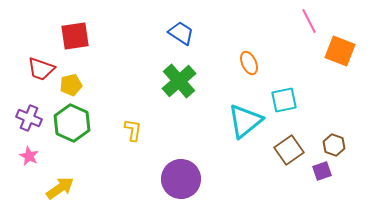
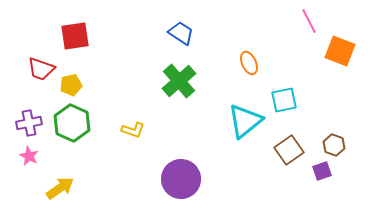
purple cross: moved 5 px down; rotated 35 degrees counterclockwise
yellow L-shape: rotated 100 degrees clockwise
